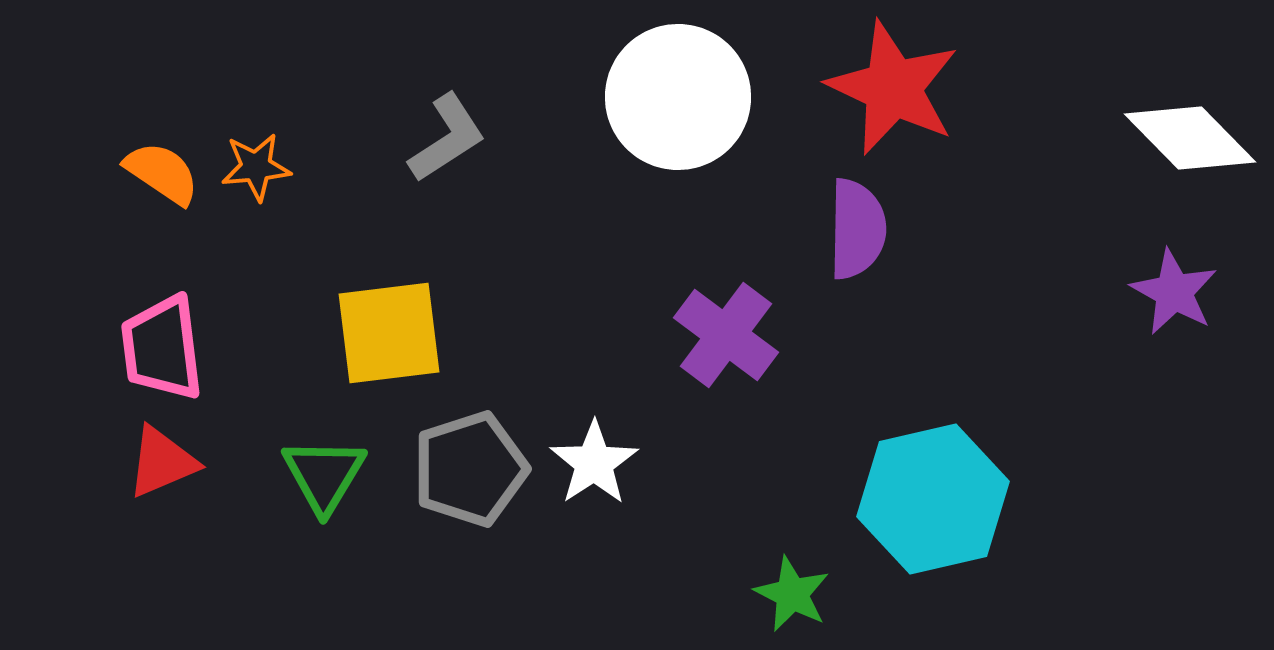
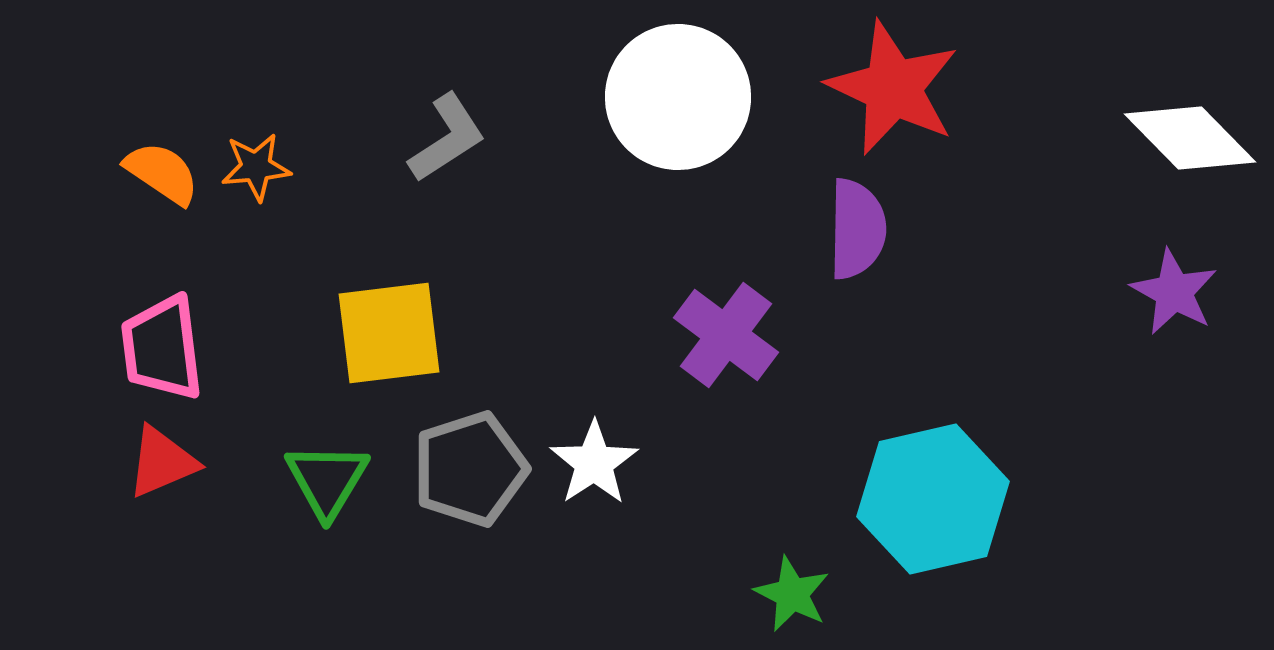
green triangle: moved 3 px right, 5 px down
